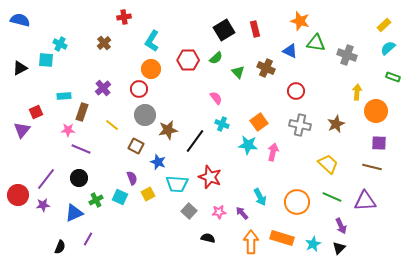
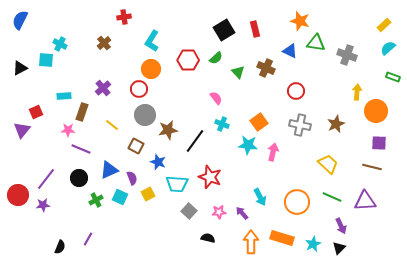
blue semicircle at (20, 20): rotated 78 degrees counterclockwise
blue triangle at (74, 213): moved 35 px right, 43 px up
